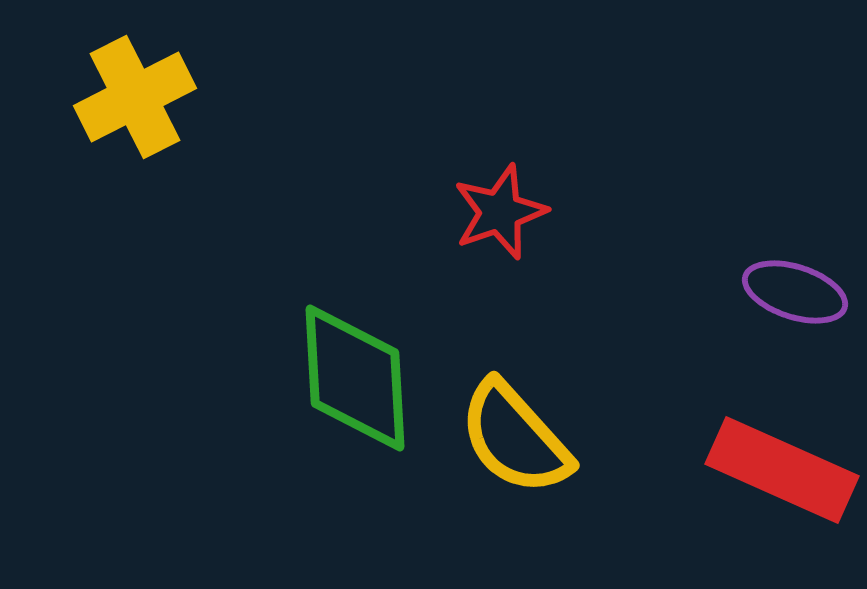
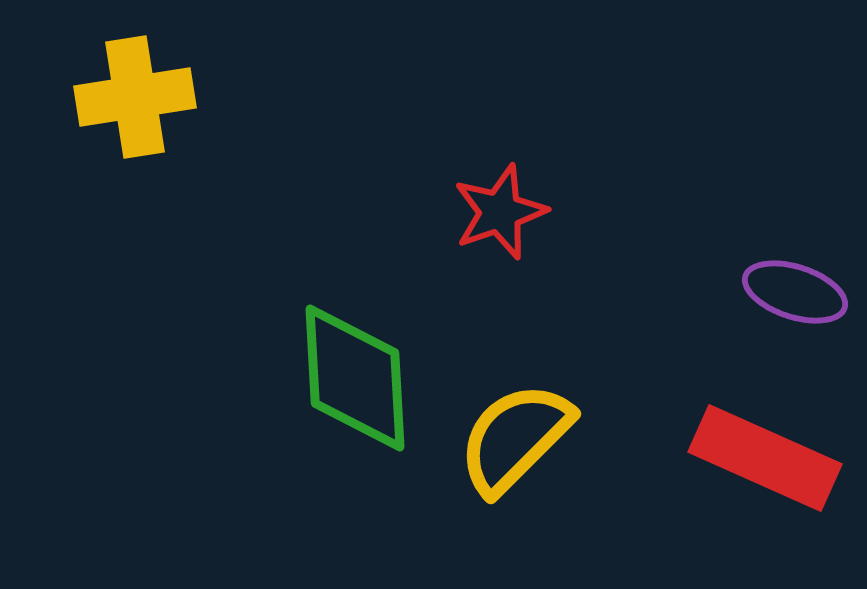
yellow cross: rotated 18 degrees clockwise
yellow semicircle: rotated 87 degrees clockwise
red rectangle: moved 17 px left, 12 px up
